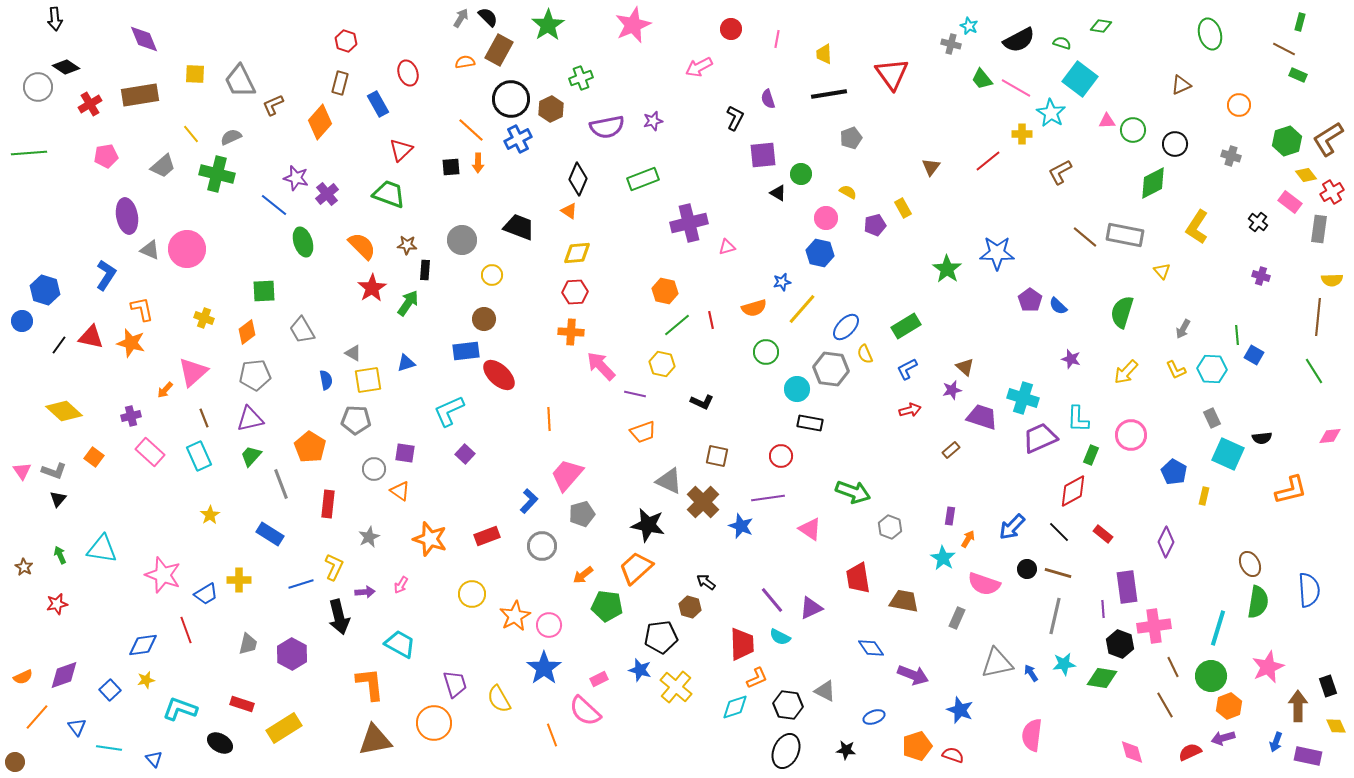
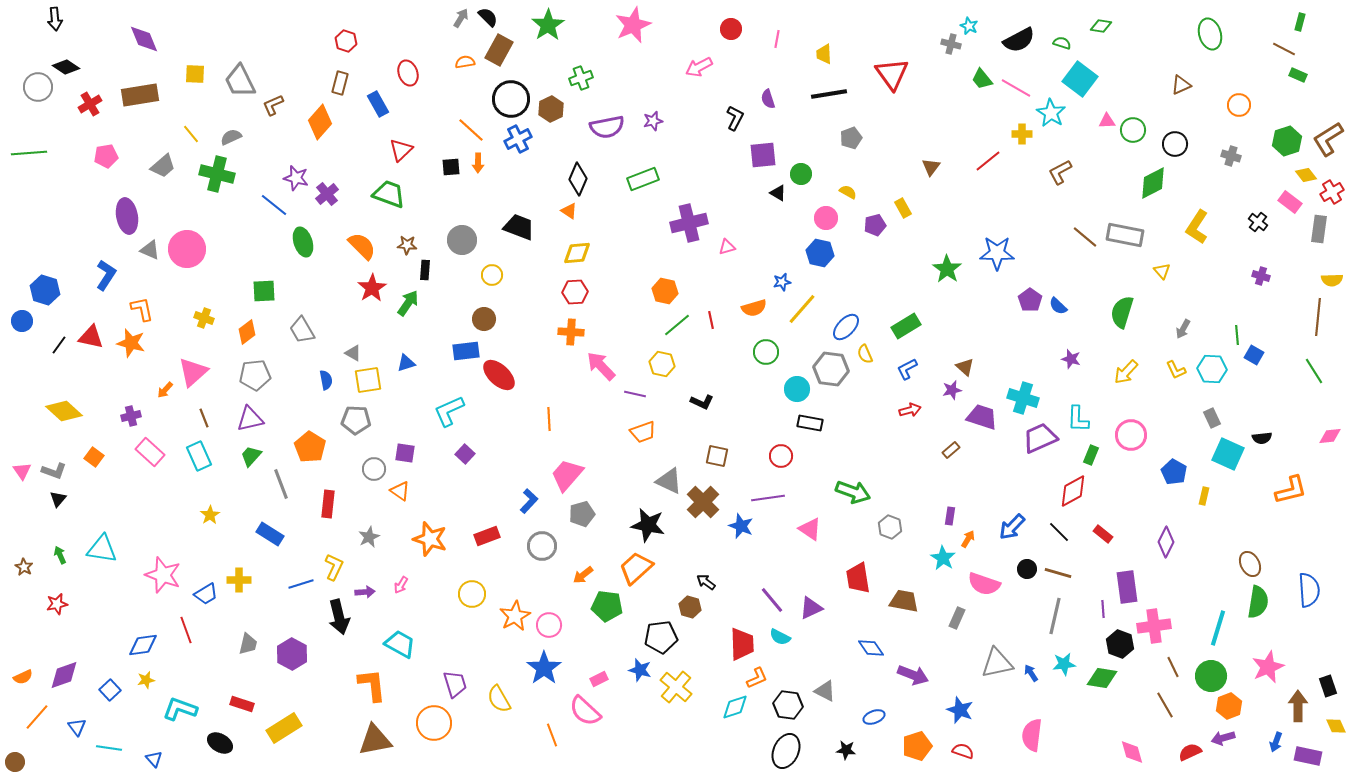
orange L-shape at (370, 684): moved 2 px right, 1 px down
red semicircle at (953, 755): moved 10 px right, 4 px up
